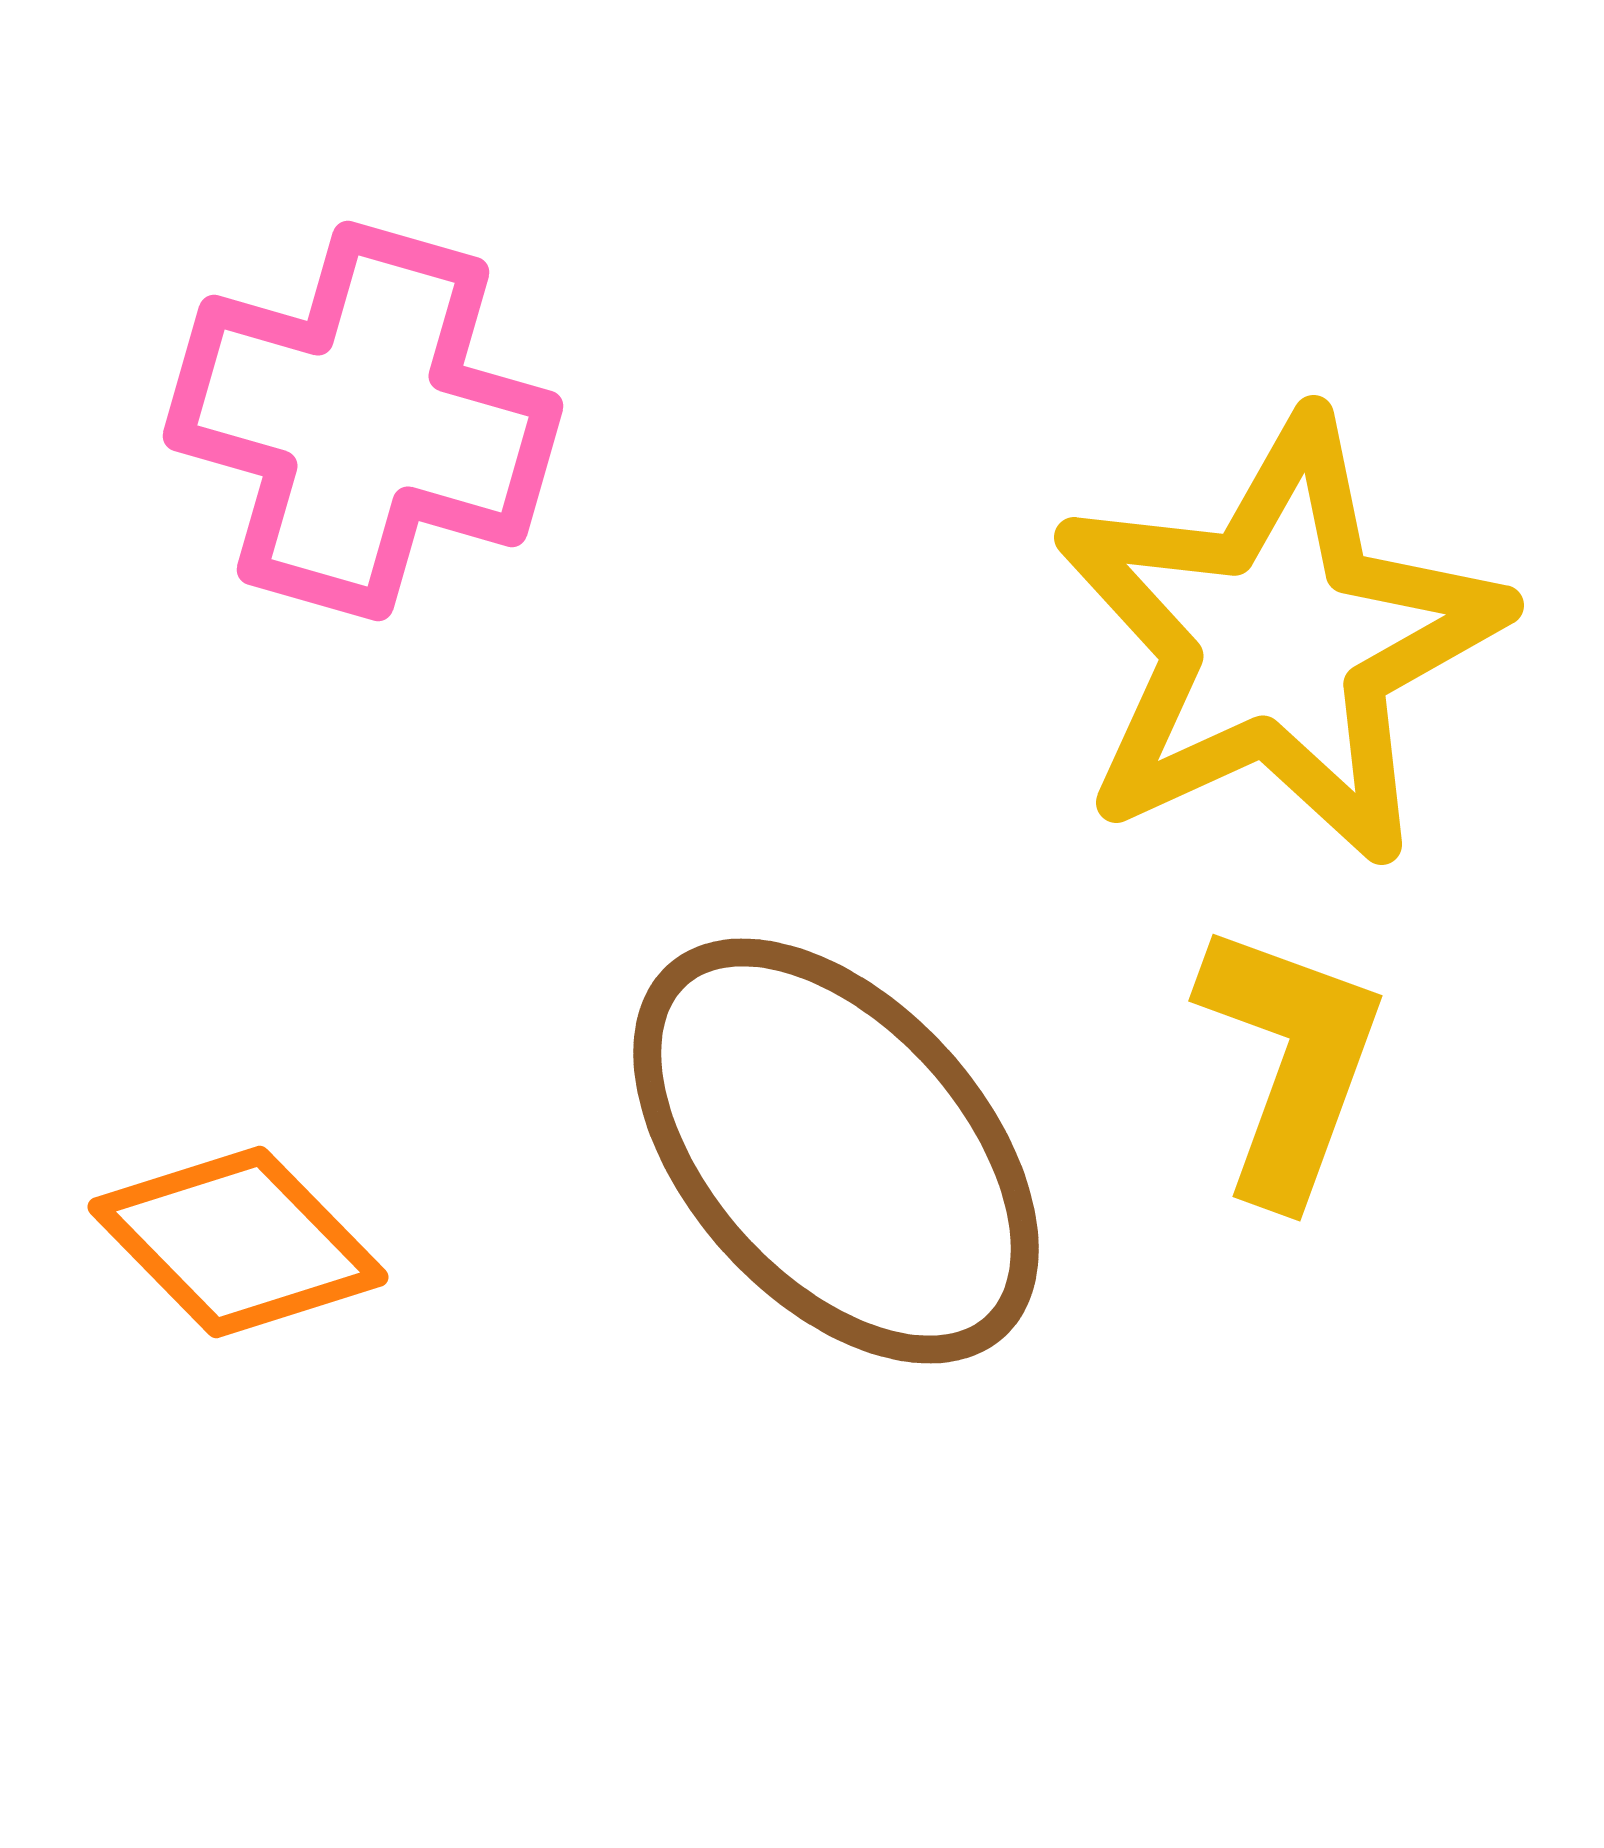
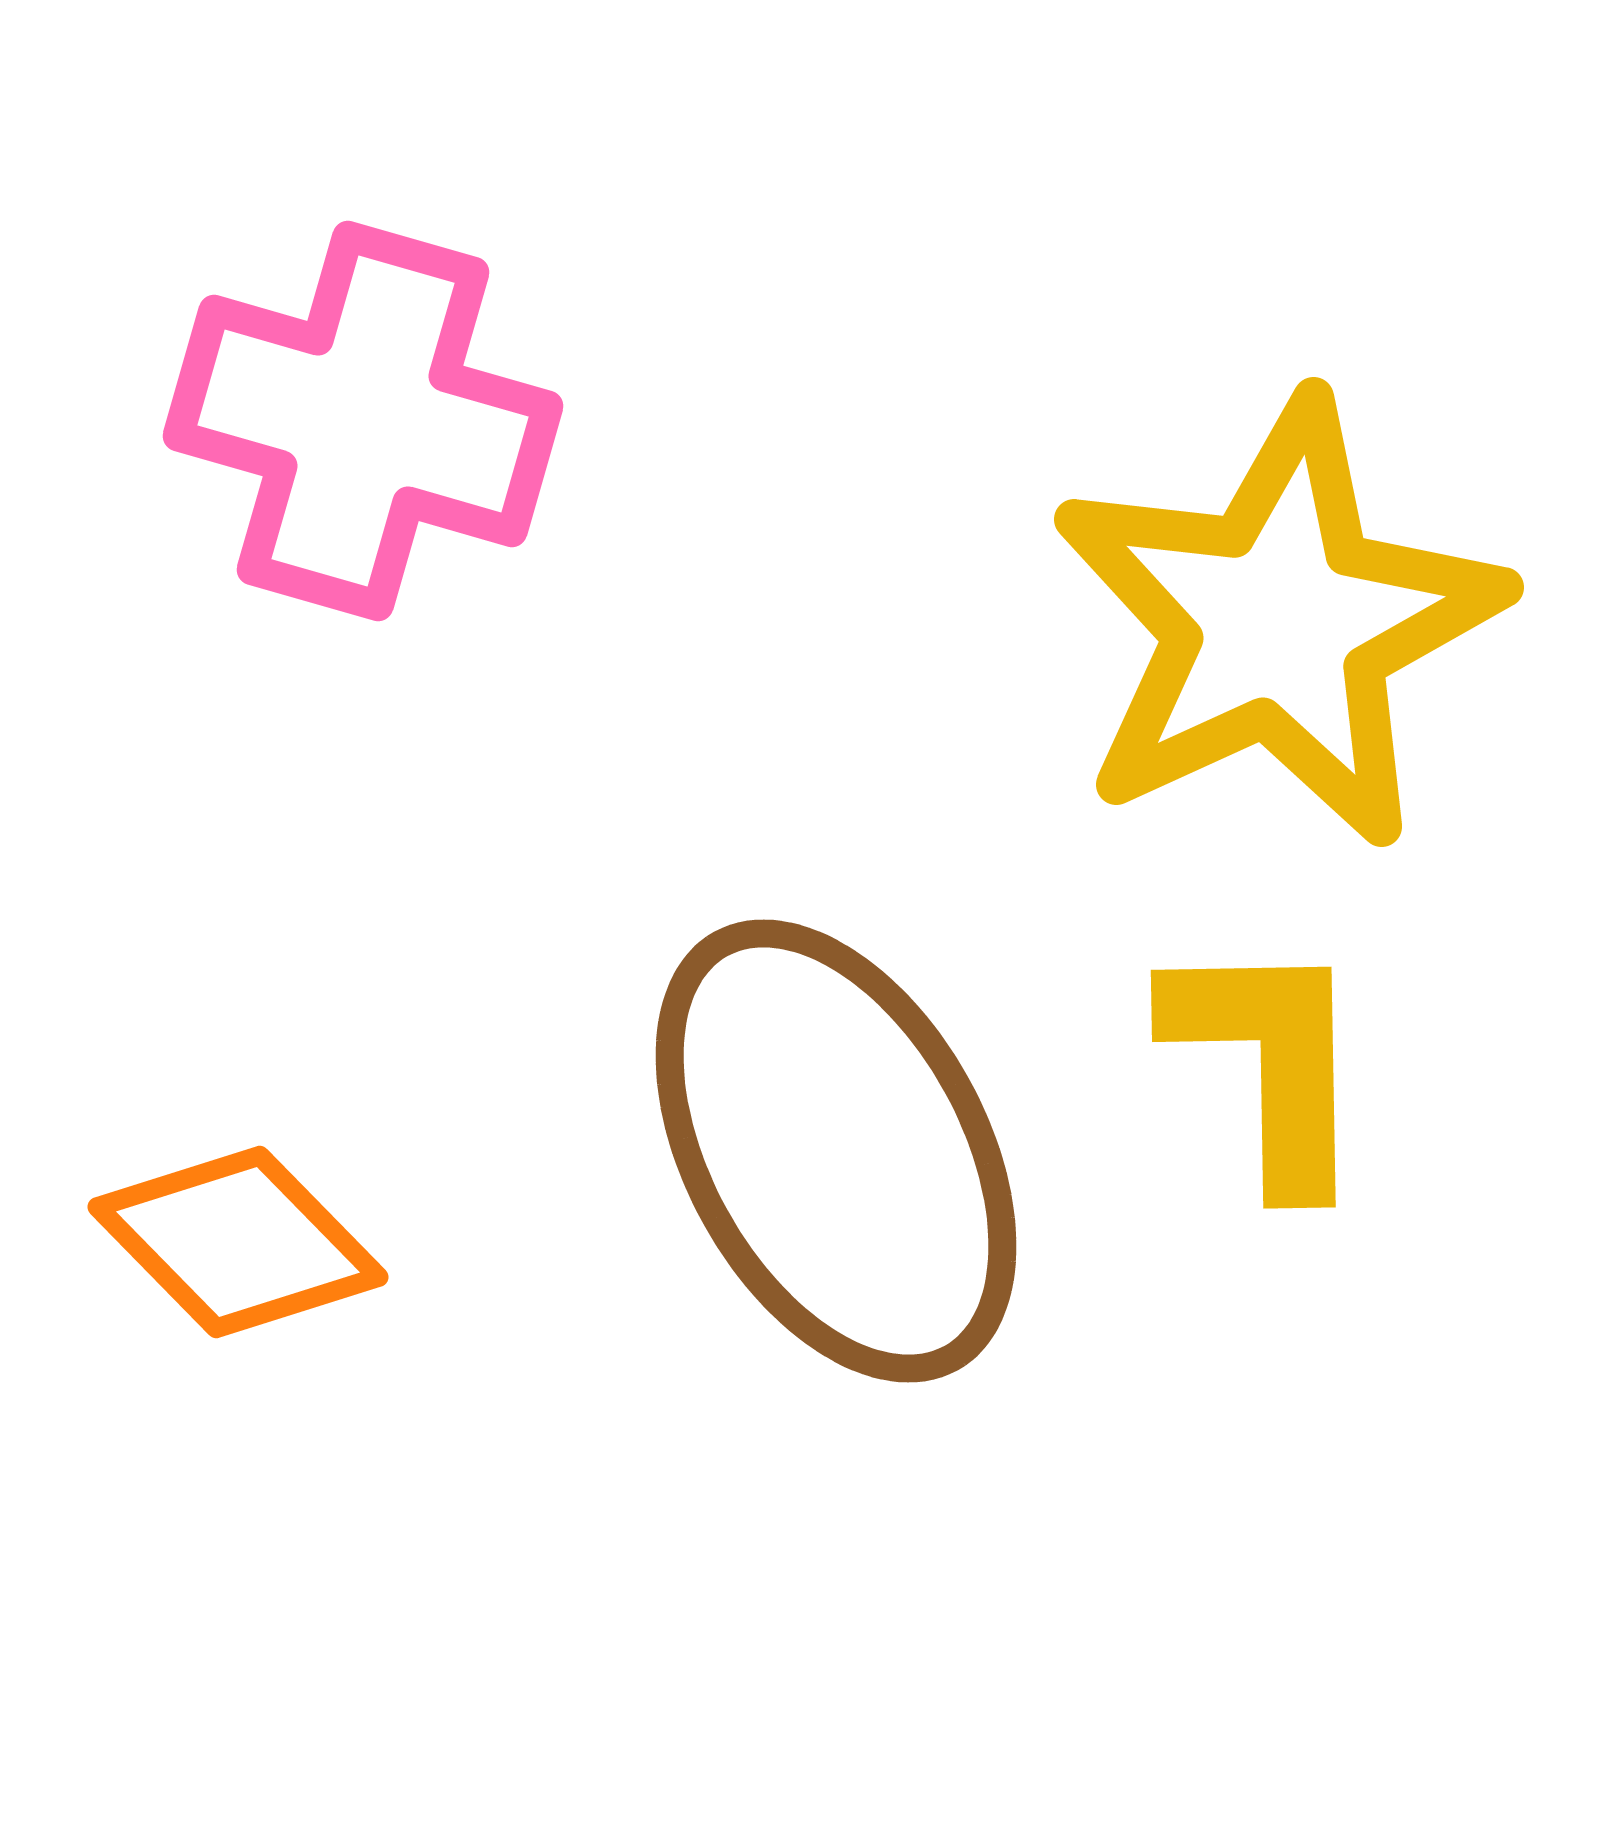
yellow star: moved 18 px up
yellow L-shape: moved 21 px left; rotated 21 degrees counterclockwise
brown ellipse: rotated 13 degrees clockwise
